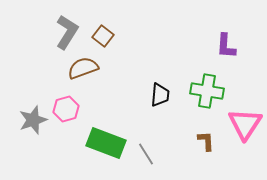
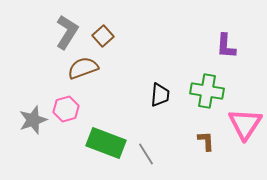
brown square: rotated 10 degrees clockwise
